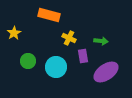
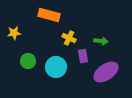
yellow star: rotated 24 degrees clockwise
